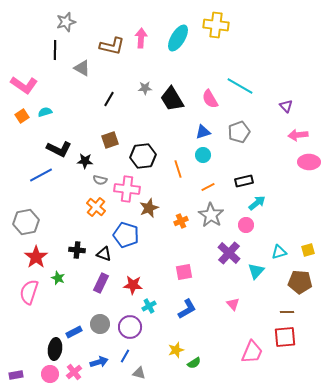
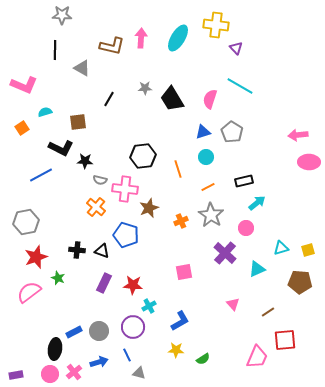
gray star at (66, 22): moved 4 px left, 7 px up; rotated 18 degrees clockwise
pink L-shape at (24, 85): rotated 12 degrees counterclockwise
pink semicircle at (210, 99): rotated 48 degrees clockwise
purple triangle at (286, 106): moved 50 px left, 58 px up
orange square at (22, 116): moved 12 px down
gray pentagon at (239, 132): moved 7 px left; rotated 20 degrees counterclockwise
brown square at (110, 140): moved 32 px left, 18 px up; rotated 12 degrees clockwise
black L-shape at (59, 149): moved 2 px right, 1 px up
cyan circle at (203, 155): moved 3 px right, 2 px down
pink cross at (127, 189): moved 2 px left
pink circle at (246, 225): moved 3 px down
cyan triangle at (279, 252): moved 2 px right, 4 px up
purple cross at (229, 253): moved 4 px left
black triangle at (104, 254): moved 2 px left, 3 px up
red star at (36, 257): rotated 15 degrees clockwise
cyan triangle at (256, 271): moved 1 px right, 2 px up; rotated 24 degrees clockwise
purple rectangle at (101, 283): moved 3 px right
pink semicircle at (29, 292): rotated 35 degrees clockwise
blue L-shape at (187, 309): moved 7 px left, 12 px down
brown line at (287, 312): moved 19 px left; rotated 32 degrees counterclockwise
gray circle at (100, 324): moved 1 px left, 7 px down
purple circle at (130, 327): moved 3 px right
red square at (285, 337): moved 3 px down
yellow star at (176, 350): rotated 21 degrees clockwise
pink trapezoid at (252, 352): moved 5 px right, 5 px down
blue line at (125, 356): moved 2 px right, 1 px up; rotated 56 degrees counterclockwise
green semicircle at (194, 363): moved 9 px right, 4 px up
